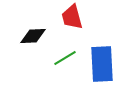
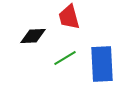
red trapezoid: moved 3 px left
